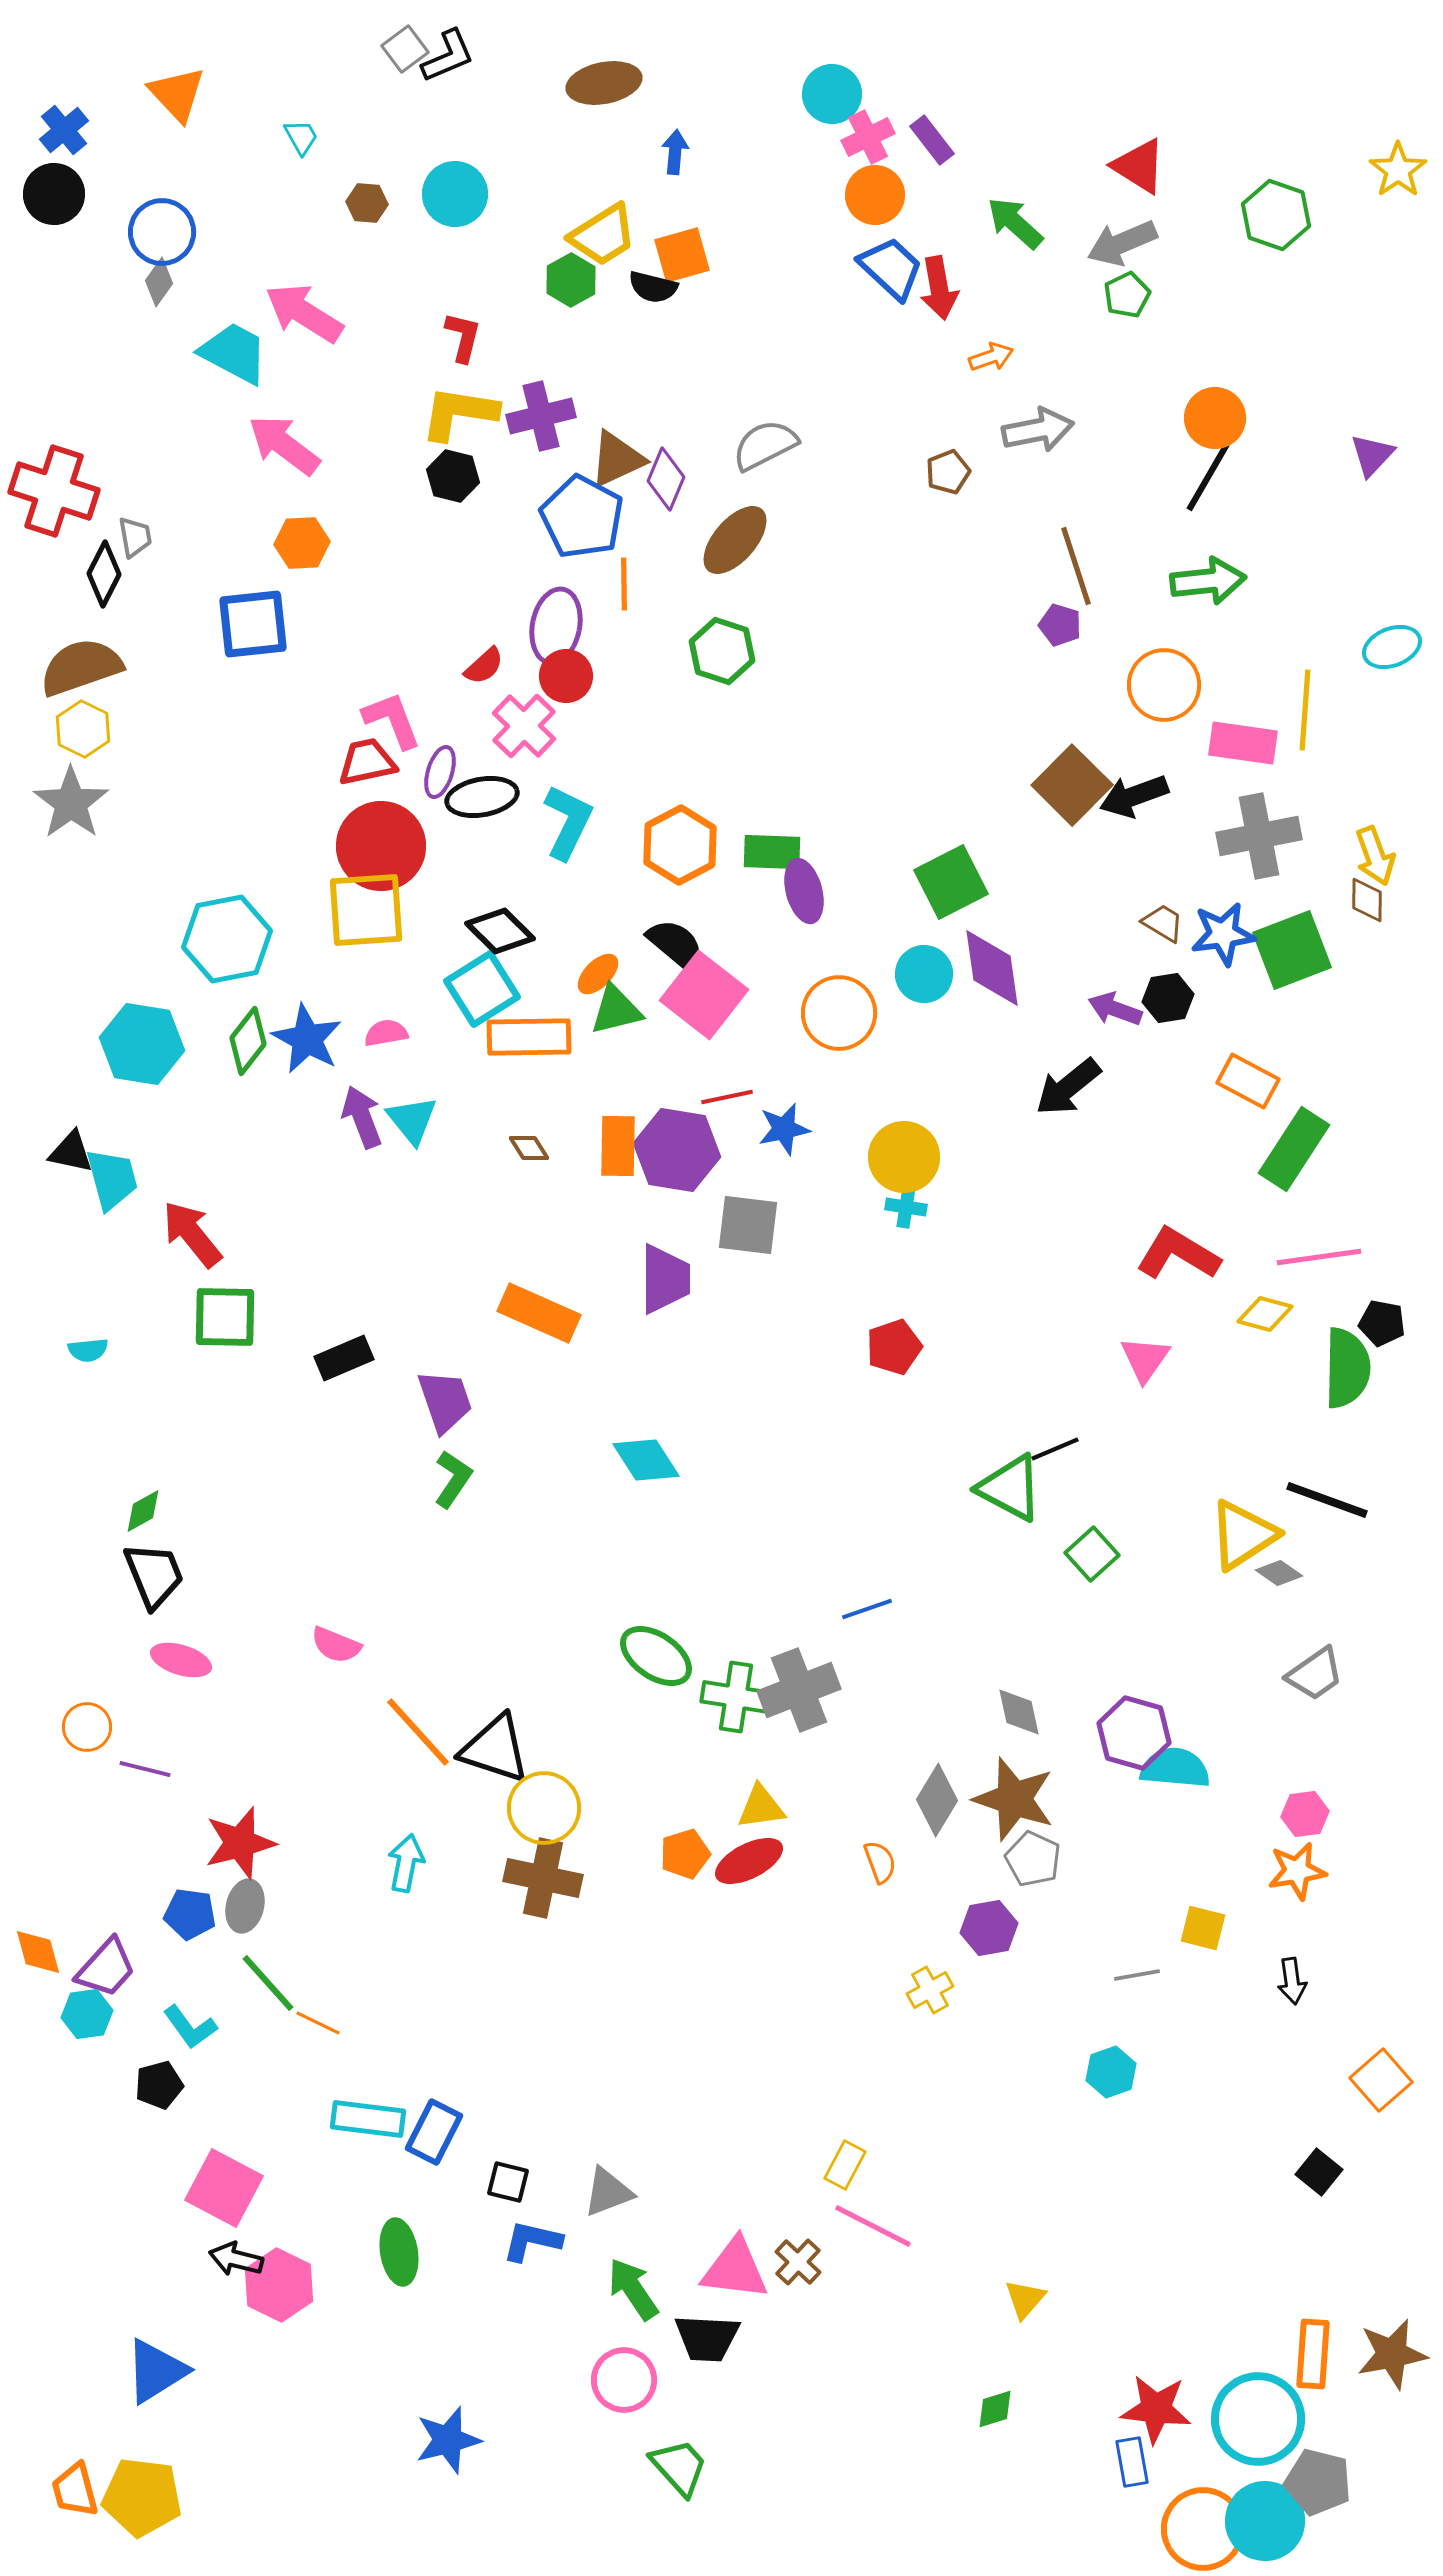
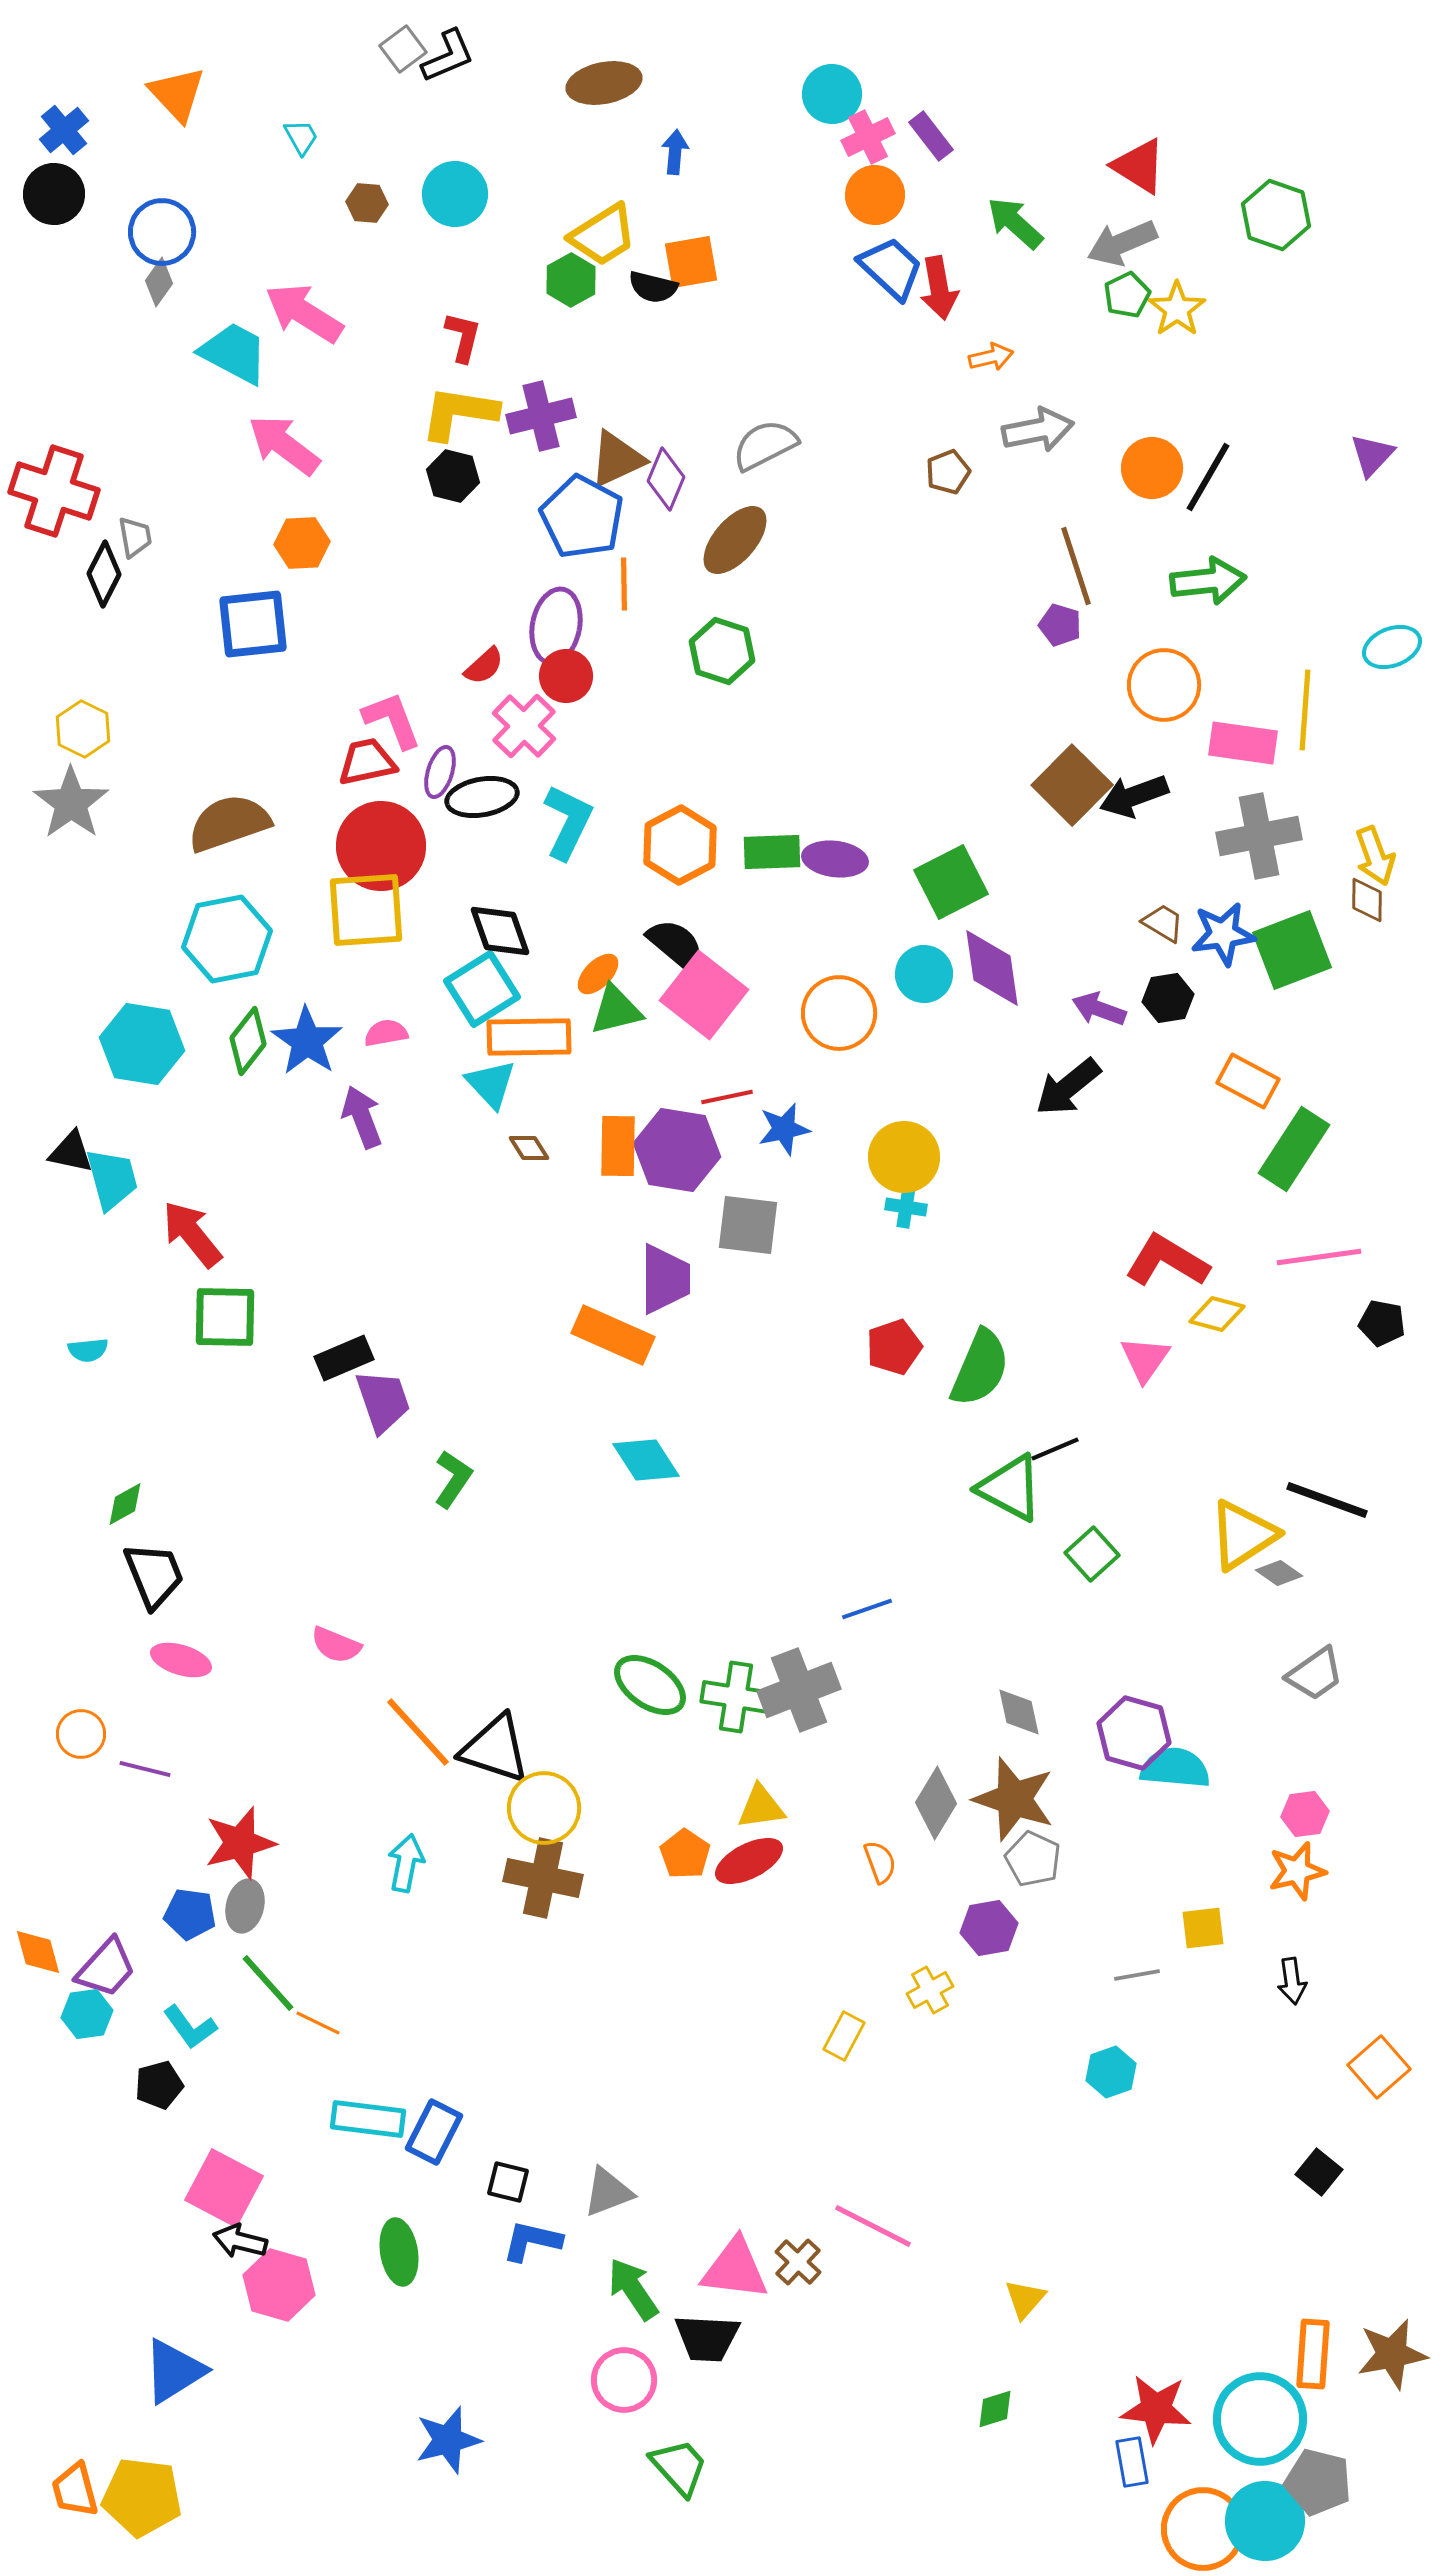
gray square at (405, 49): moved 2 px left
purple rectangle at (932, 140): moved 1 px left, 4 px up
yellow star at (1398, 170): moved 221 px left, 139 px down
orange square at (682, 255): moved 9 px right, 7 px down; rotated 6 degrees clockwise
orange arrow at (991, 357): rotated 6 degrees clockwise
orange circle at (1215, 418): moved 63 px left, 50 px down
brown semicircle at (81, 667): moved 148 px right, 156 px down
green rectangle at (772, 852): rotated 4 degrees counterclockwise
purple ellipse at (804, 891): moved 31 px right, 32 px up; rotated 68 degrees counterclockwise
black diamond at (500, 931): rotated 26 degrees clockwise
purple arrow at (1115, 1009): moved 16 px left
blue star at (307, 1039): moved 2 px down; rotated 6 degrees clockwise
cyan triangle at (412, 1120): moved 79 px right, 36 px up; rotated 4 degrees counterclockwise
red L-shape at (1178, 1254): moved 11 px left, 7 px down
orange rectangle at (539, 1313): moved 74 px right, 22 px down
yellow diamond at (1265, 1314): moved 48 px left
green semicircle at (1347, 1368): moved 367 px left; rotated 22 degrees clockwise
purple trapezoid at (445, 1401): moved 62 px left
green diamond at (143, 1511): moved 18 px left, 7 px up
green ellipse at (656, 1656): moved 6 px left, 29 px down
orange circle at (87, 1727): moved 6 px left, 7 px down
gray diamond at (937, 1800): moved 1 px left, 3 px down
orange pentagon at (685, 1854): rotated 21 degrees counterclockwise
orange star at (1297, 1871): rotated 4 degrees counterclockwise
yellow square at (1203, 1928): rotated 21 degrees counterclockwise
orange square at (1381, 2080): moved 2 px left, 13 px up
yellow rectangle at (845, 2165): moved 1 px left, 129 px up
black arrow at (236, 2259): moved 4 px right, 18 px up
pink hexagon at (279, 2285): rotated 10 degrees counterclockwise
blue triangle at (156, 2371): moved 18 px right
cyan circle at (1258, 2419): moved 2 px right
